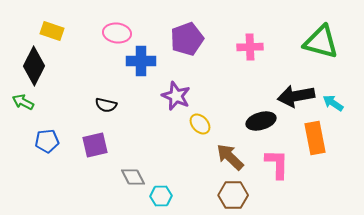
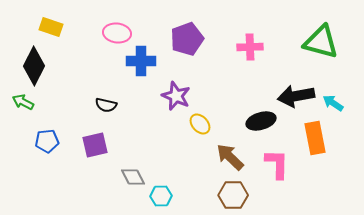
yellow rectangle: moved 1 px left, 4 px up
